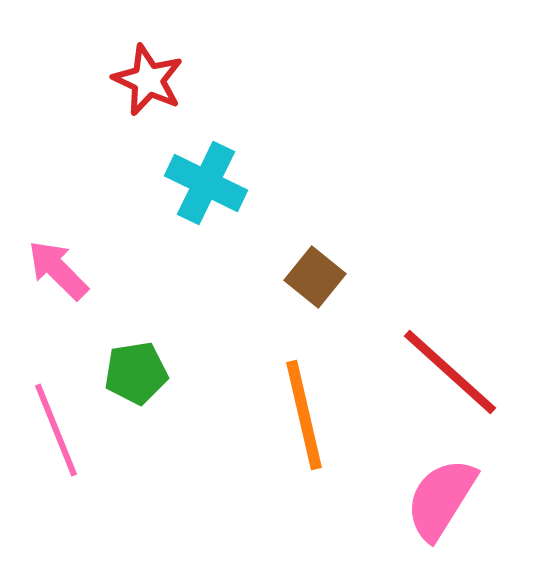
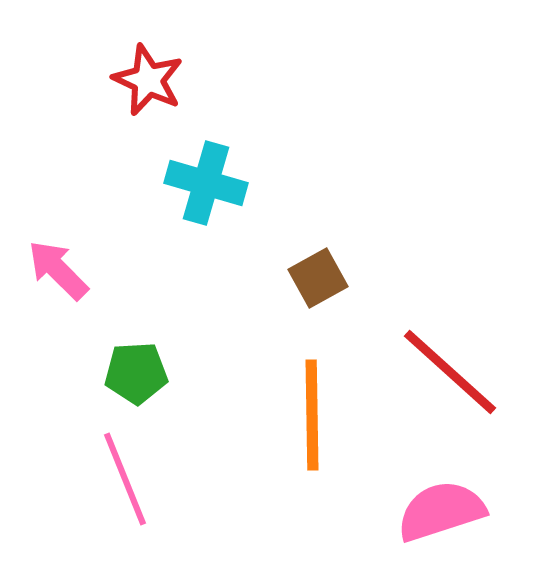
cyan cross: rotated 10 degrees counterclockwise
brown square: moved 3 px right, 1 px down; rotated 22 degrees clockwise
green pentagon: rotated 6 degrees clockwise
orange line: moved 8 px right; rotated 12 degrees clockwise
pink line: moved 69 px right, 49 px down
pink semicircle: moved 12 px down; rotated 40 degrees clockwise
